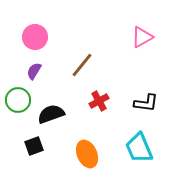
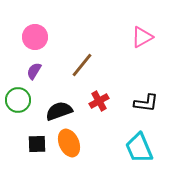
black semicircle: moved 8 px right, 3 px up
black square: moved 3 px right, 2 px up; rotated 18 degrees clockwise
orange ellipse: moved 18 px left, 11 px up
